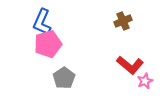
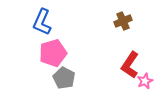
pink pentagon: moved 5 px right, 9 px down
red L-shape: rotated 84 degrees clockwise
gray pentagon: rotated 10 degrees counterclockwise
